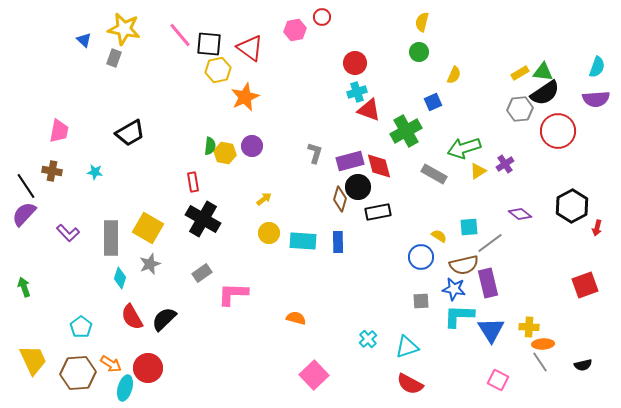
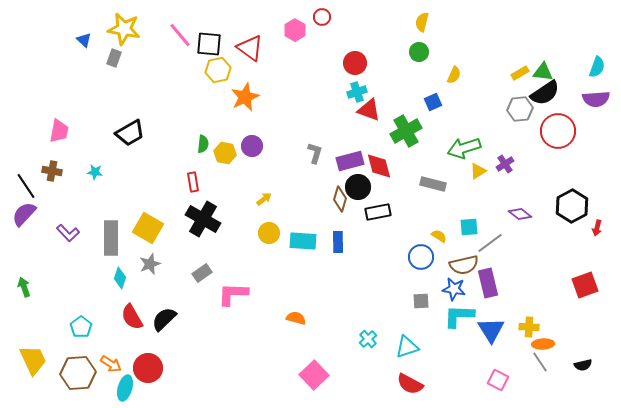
pink hexagon at (295, 30): rotated 20 degrees counterclockwise
green semicircle at (210, 146): moved 7 px left, 2 px up
gray rectangle at (434, 174): moved 1 px left, 10 px down; rotated 15 degrees counterclockwise
